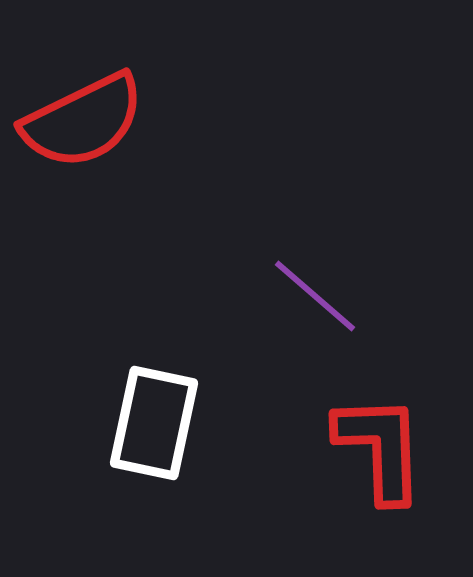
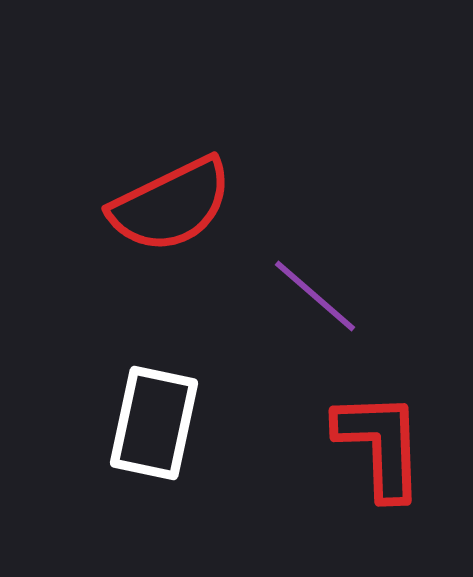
red semicircle: moved 88 px right, 84 px down
red L-shape: moved 3 px up
